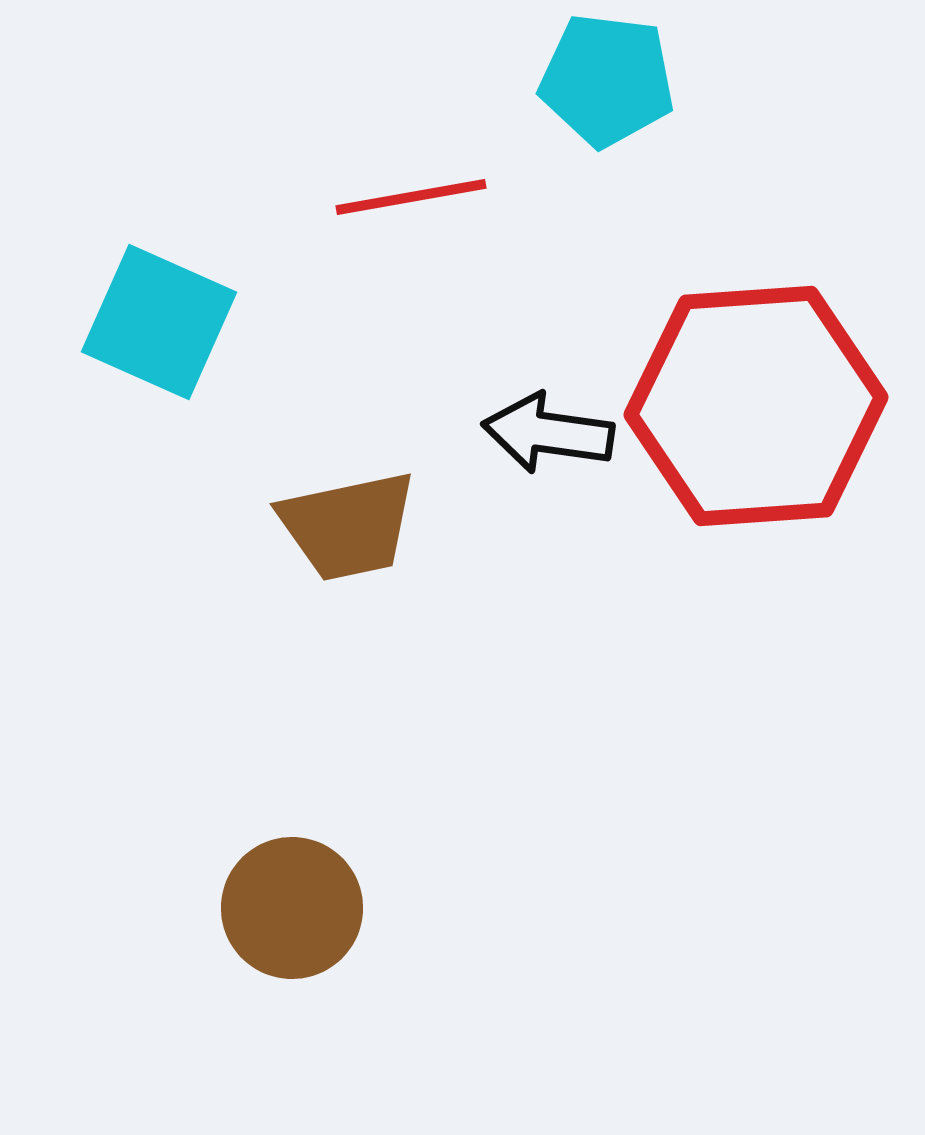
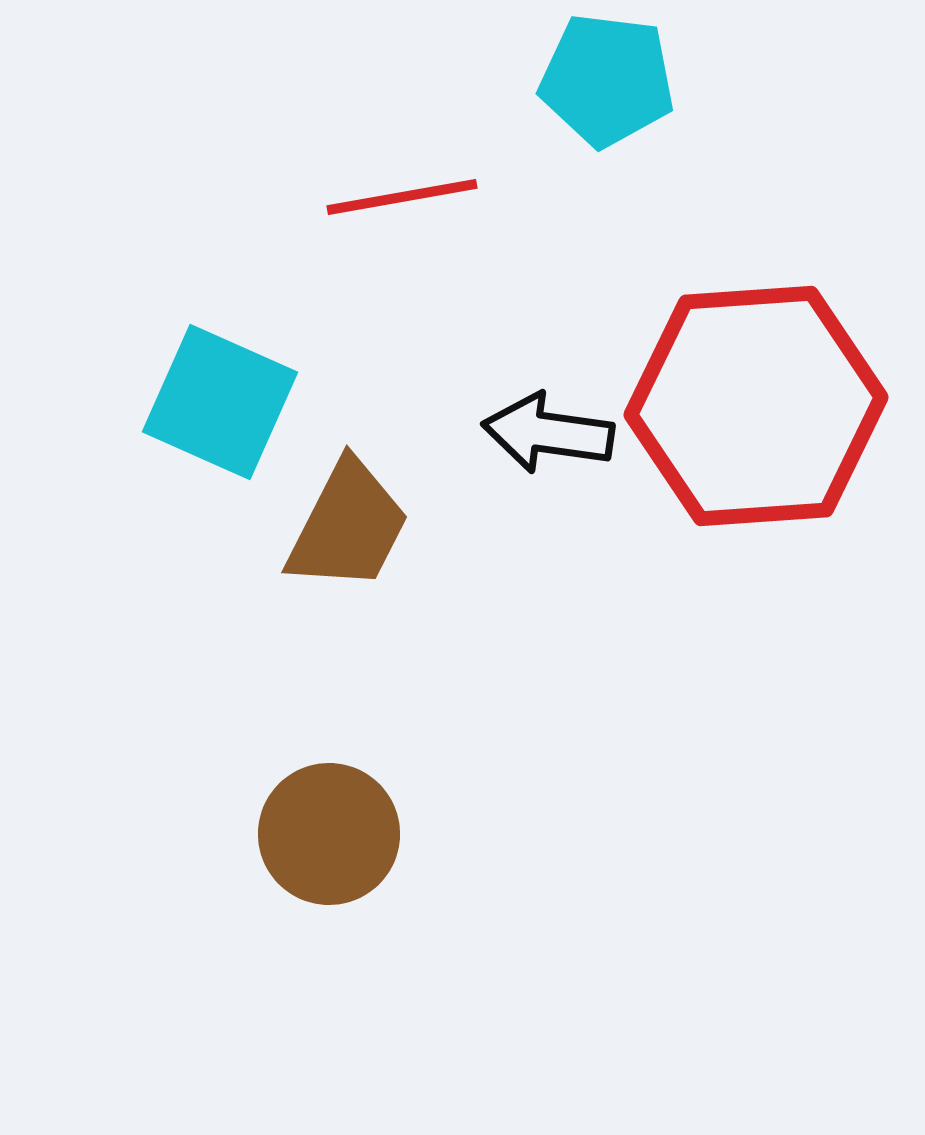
red line: moved 9 px left
cyan square: moved 61 px right, 80 px down
brown trapezoid: rotated 51 degrees counterclockwise
brown circle: moved 37 px right, 74 px up
